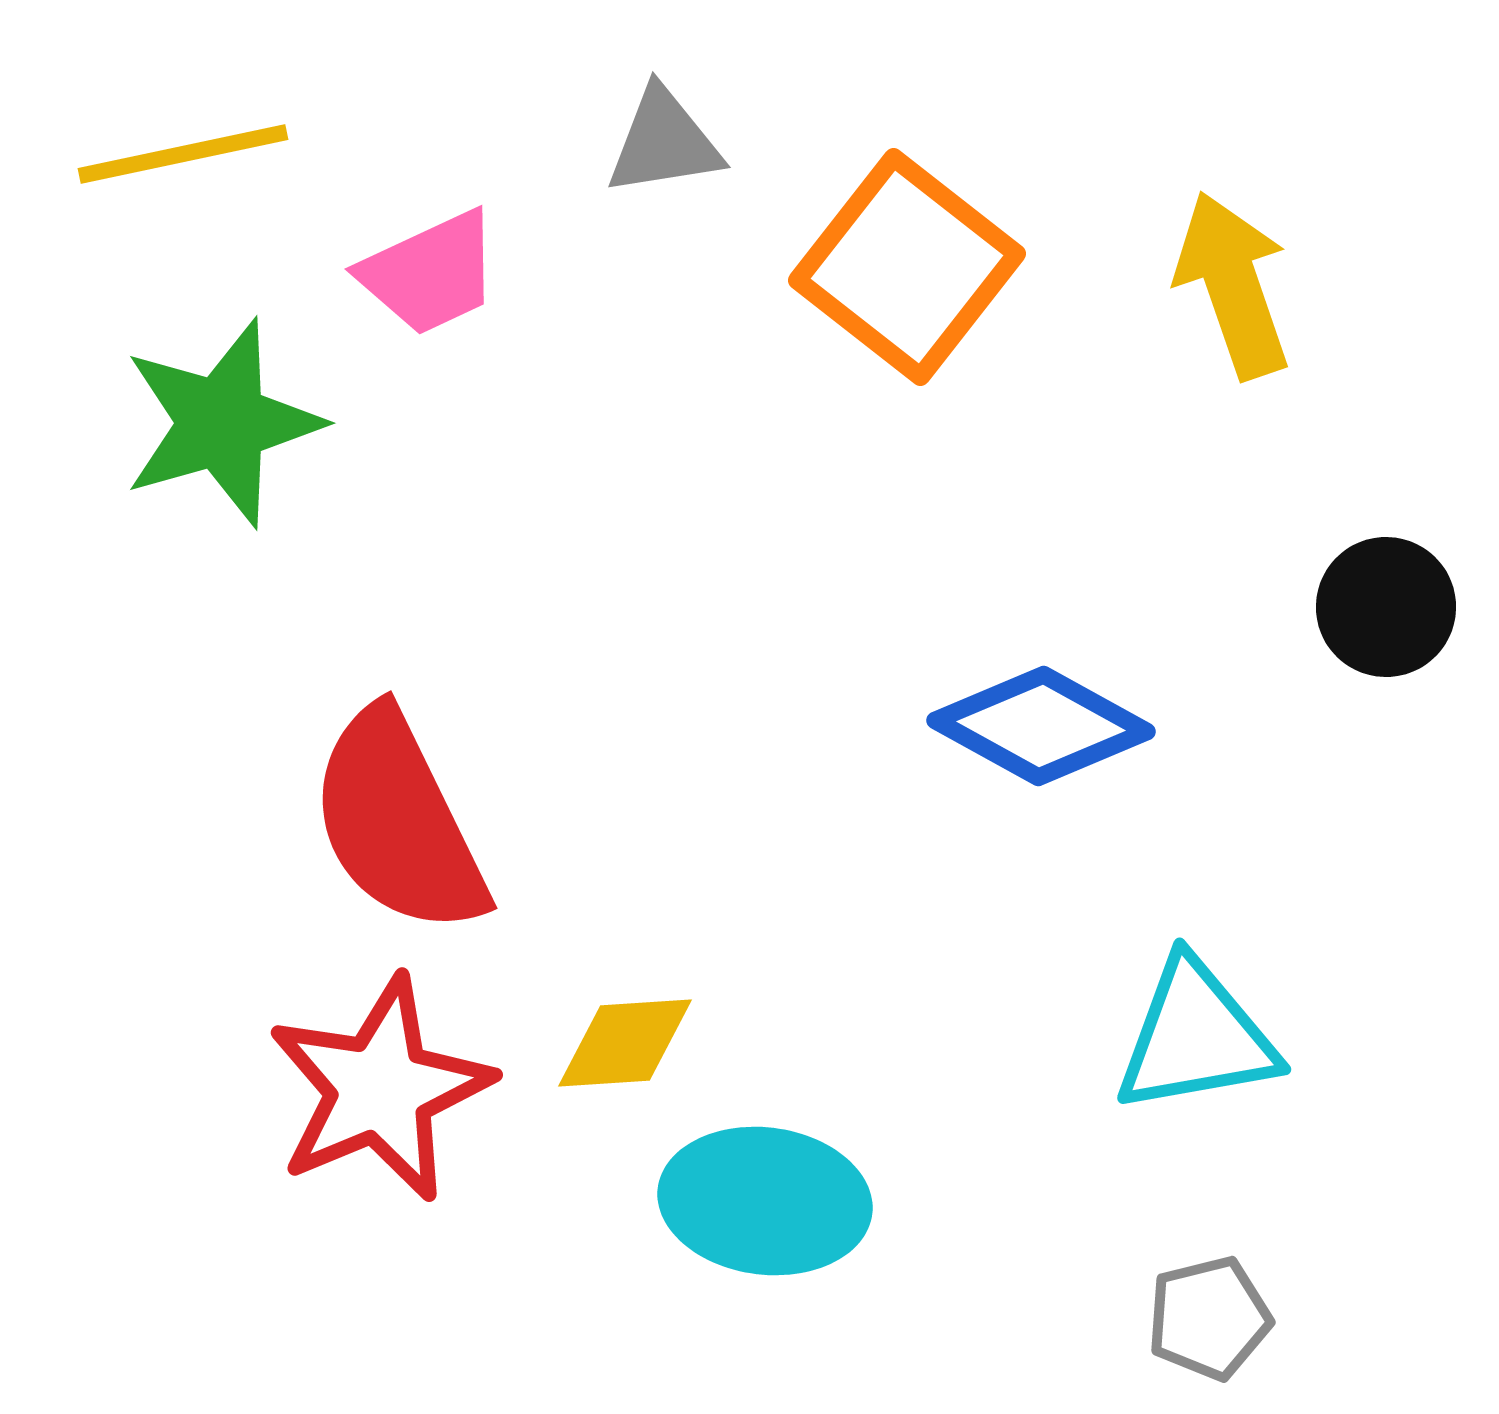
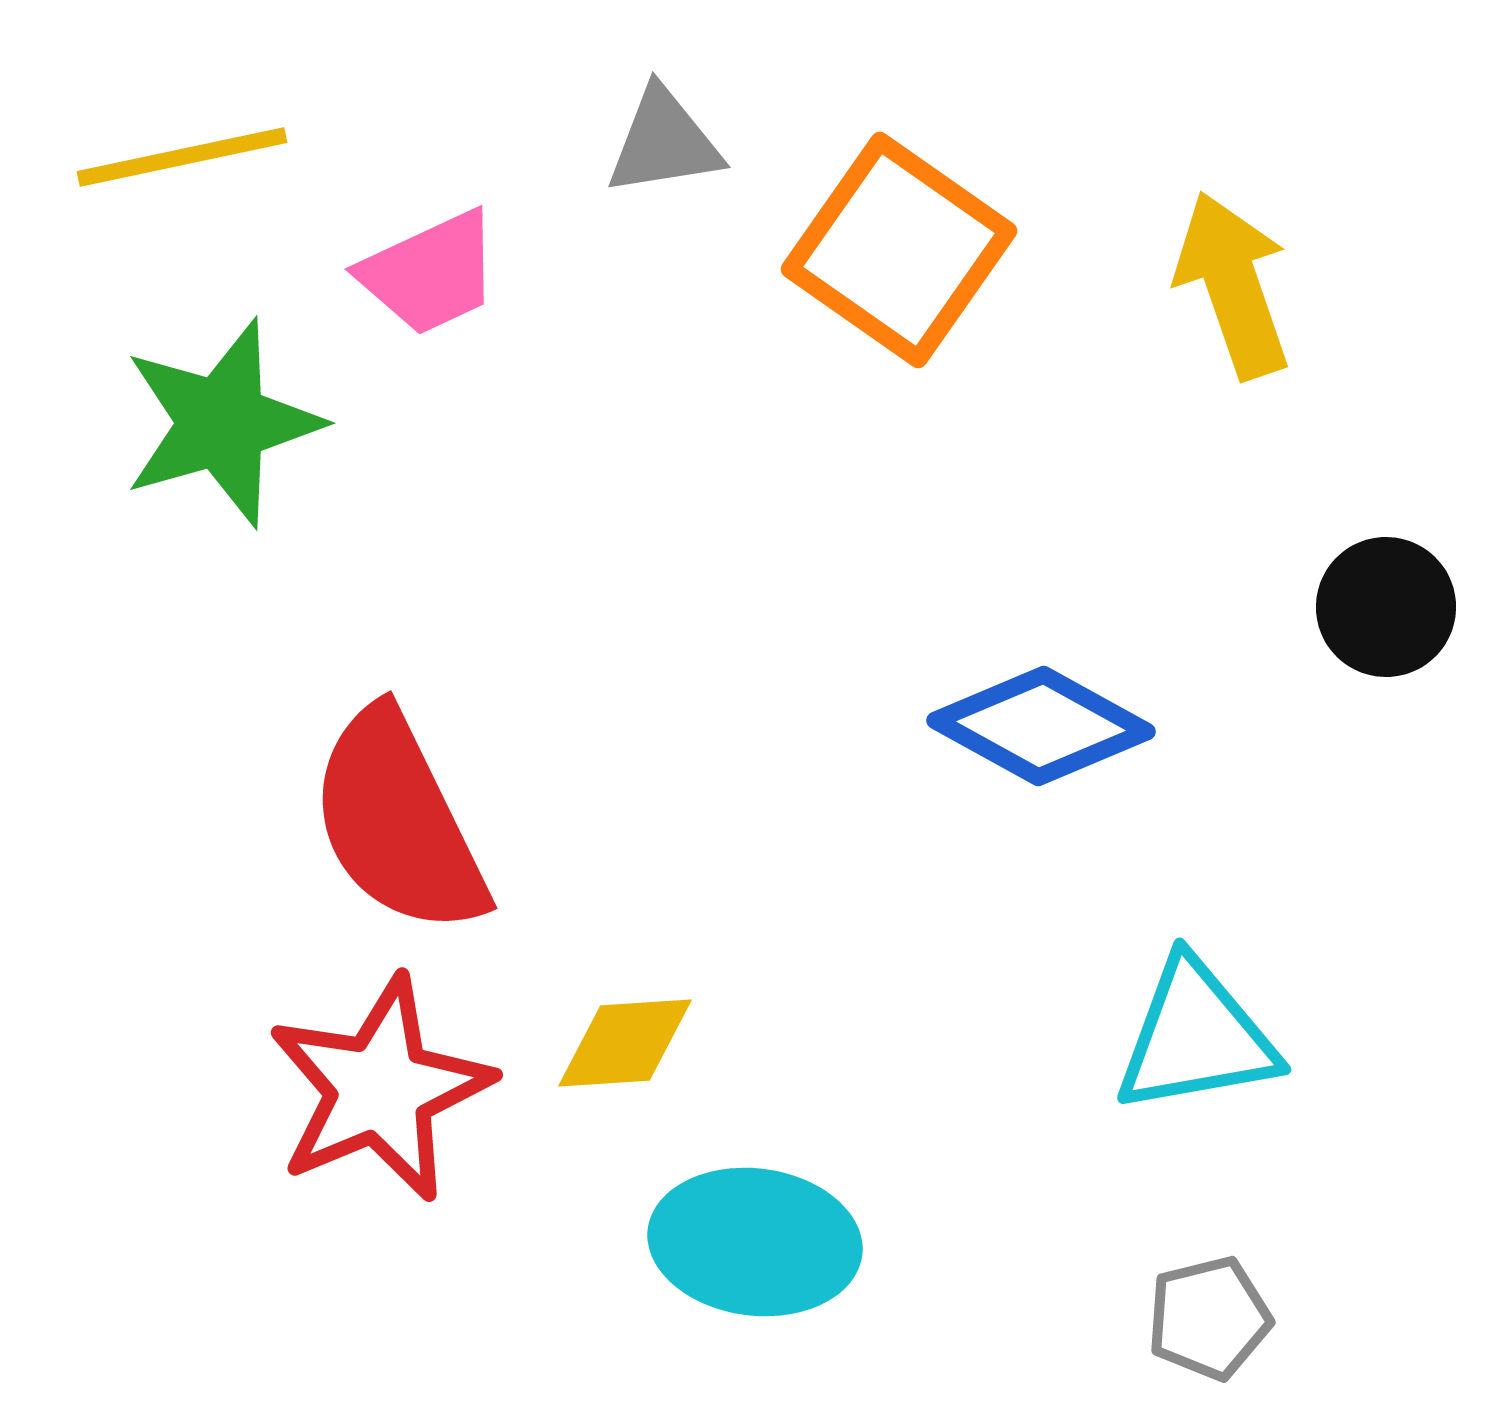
yellow line: moved 1 px left, 3 px down
orange square: moved 8 px left, 17 px up; rotated 3 degrees counterclockwise
cyan ellipse: moved 10 px left, 41 px down
